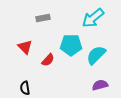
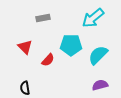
cyan semicircle: moved 2 px right
